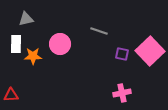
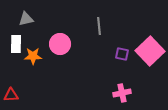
gray line: moved 5 px up; rotated 66 degrees clockwise
